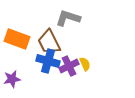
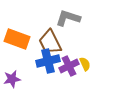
brown trapezoid: moved 1 px right
blue cross: rotated 30 degrees counterclockwise
